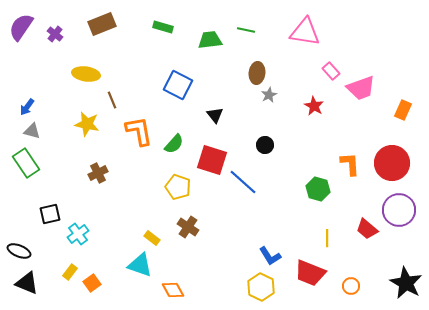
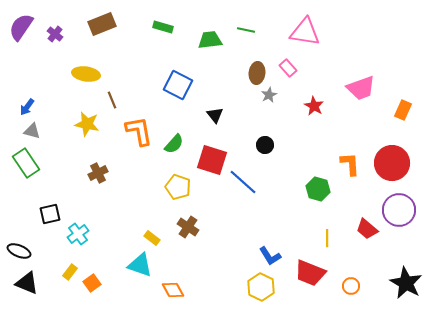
pink rectangle at (331, 71): moved 43 px left, 3 px up
